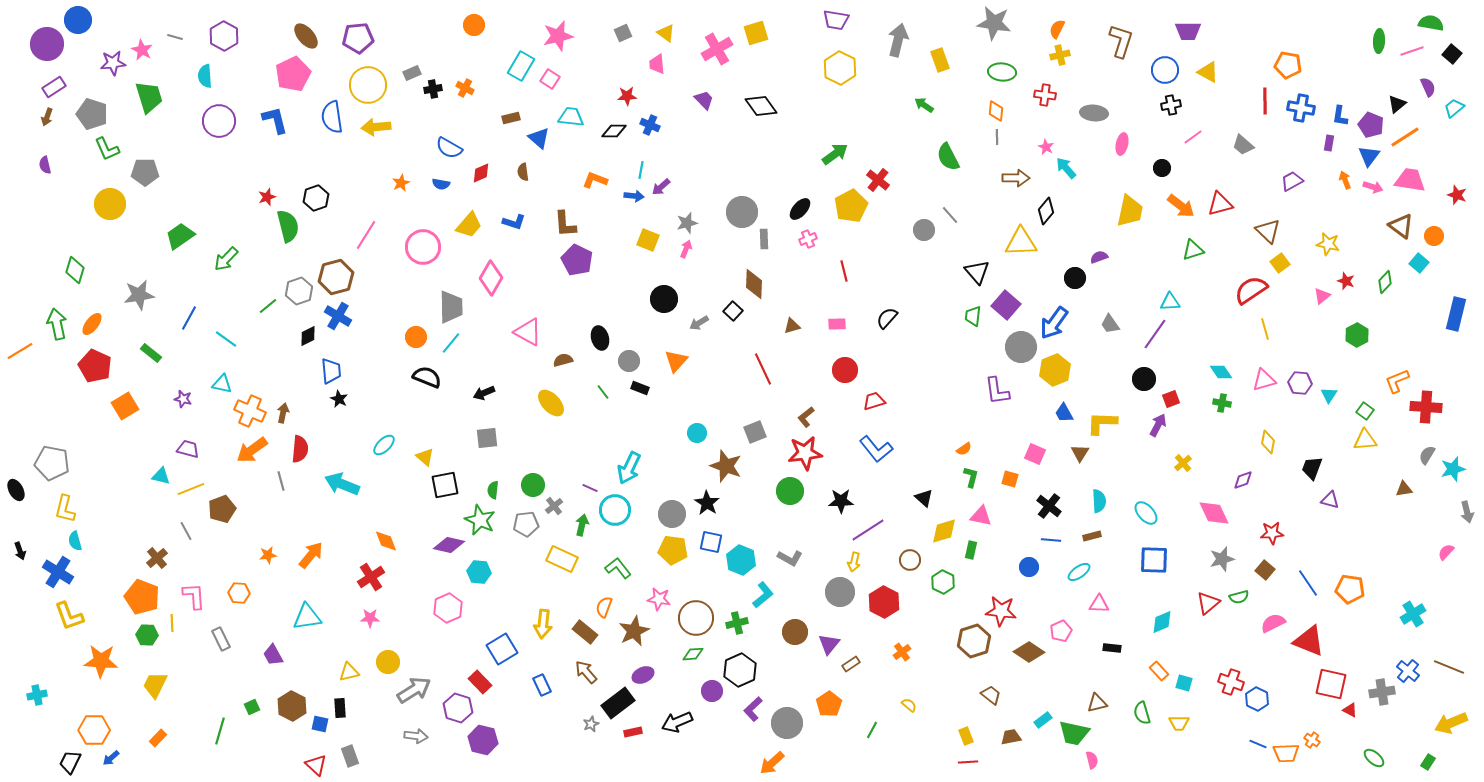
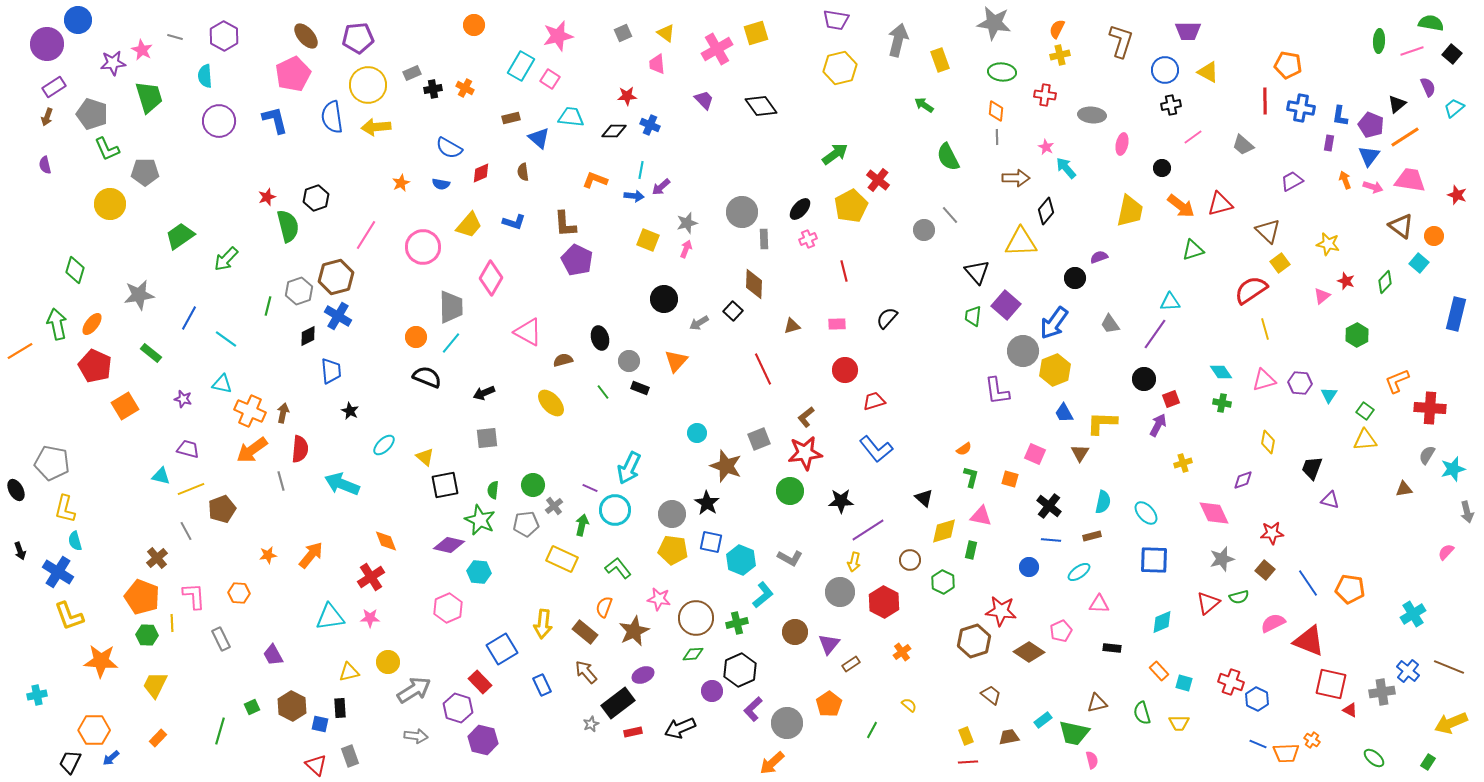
yellow hexagon at (840, 68): rotated 20 degrees clockwise
gray ellipse at (1094, 113): moved 2 px left, 2 px down
green line at (268, 306): rotated 36 degrees counterclockwise
gray circle at (1021, 347): moved 2 px right, 4 px down
black star at (339, 399): moved 11 px right, 12 px down
red cross at (1426, 407): moved 4 px right, 1 px down
gray square at (755, 432): moved 4 px right, 7 px down
yellow cross at (1183, 463): rotated 24 degrees clockwise
cyan semicircle at (1099, 501): moved 4 px right, 1 px down; rotated 15 degrees clockwise
cyan triangle at (307, 617): moved 23 px right
black arrow at (677, 722): moved 3 px right, 6 px down
brown trapezoid at (1011, 737): moved 2 px left
